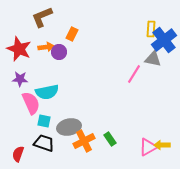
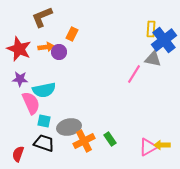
cyan semicircle: moved 3 px left, 2 px up
